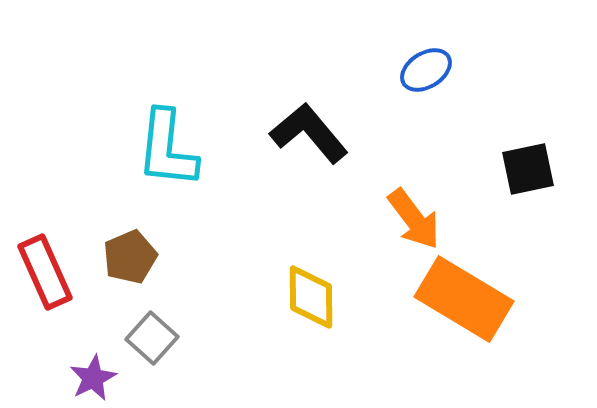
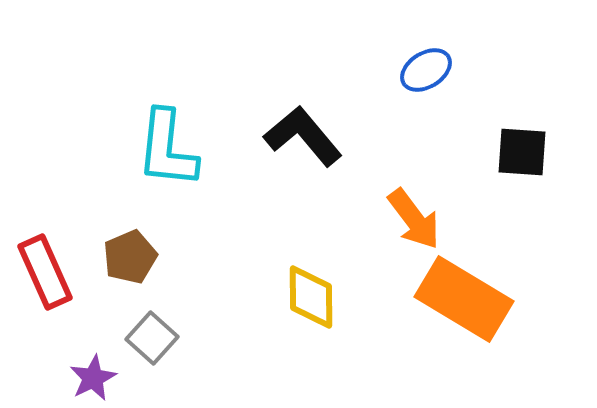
black L-shape: moved 6 px left, 3 px down
black square: moved 6 px left, 17 px up; rotated 16 degrees clockwise
